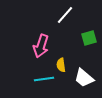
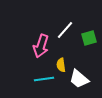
white line: moved 15 px down
white trapezoid: moved 5 px left, 1 px down
